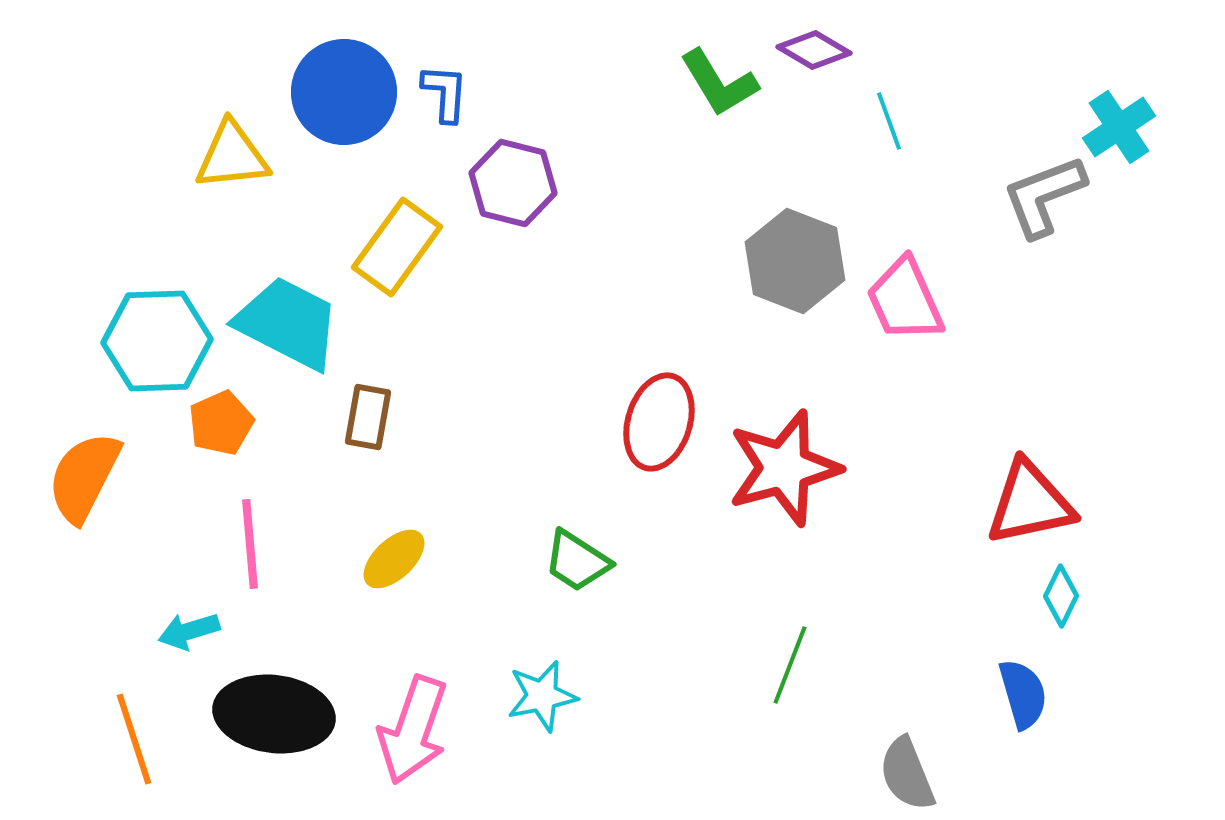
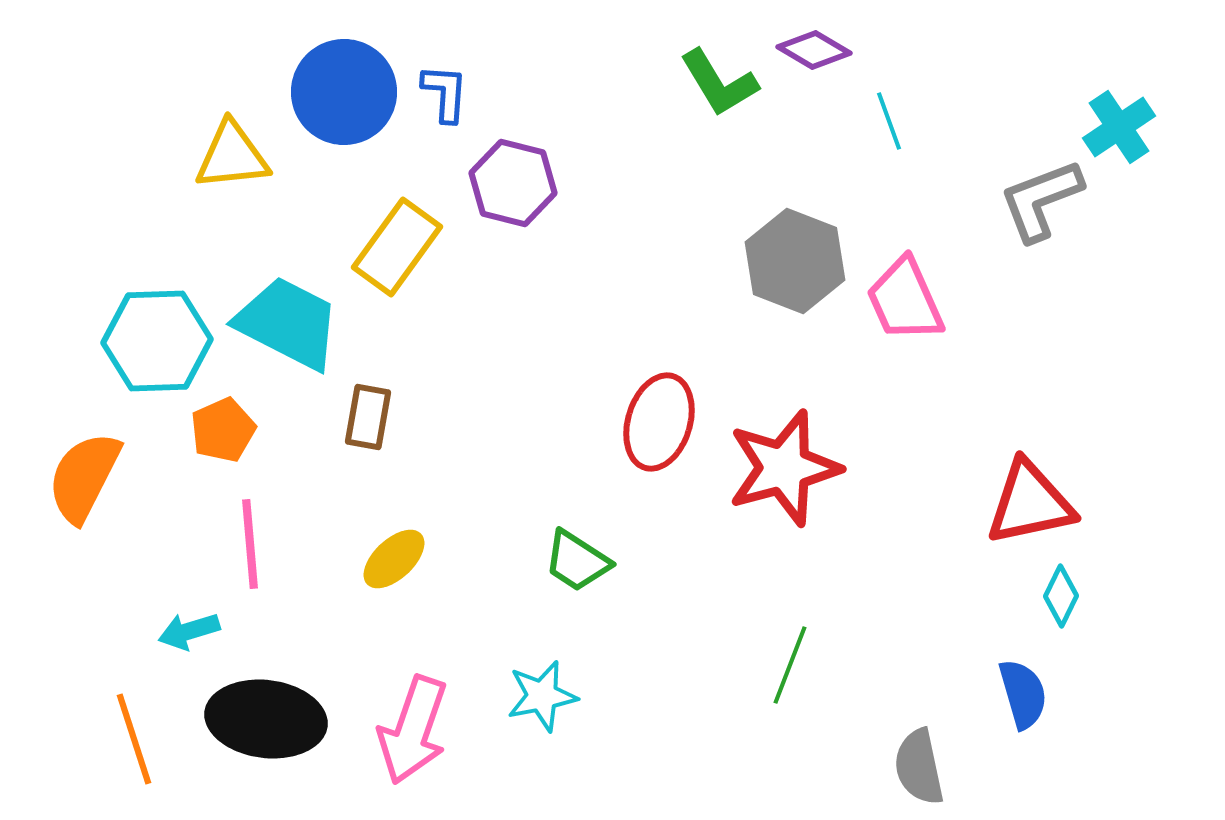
gray L-shape: moved 3 px left, 4 px down
orange pentagon: moved 2 px right, 7 px down
black ellipse: moved 8 px left, 5 px down
gray semicircle: moved 12 px right, 7 px up; rotated 10 degrees clockwise
